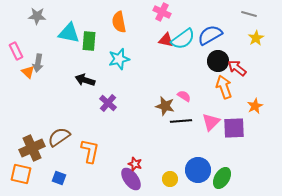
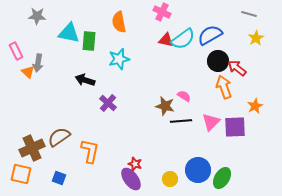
purple square: moved 1 px right, 1 px up
